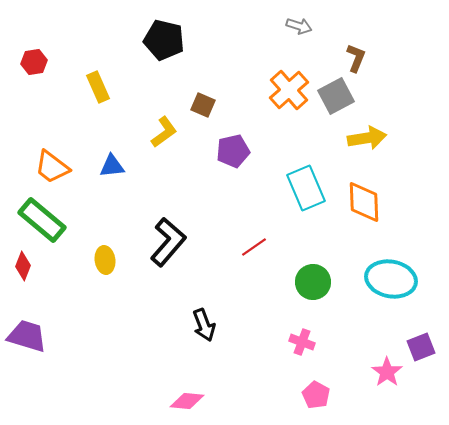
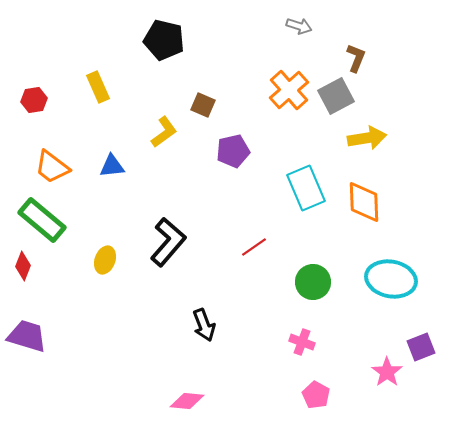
red hexagon: moved 38 px down
yellow ellipse: rotated 28 degrees clockwise
